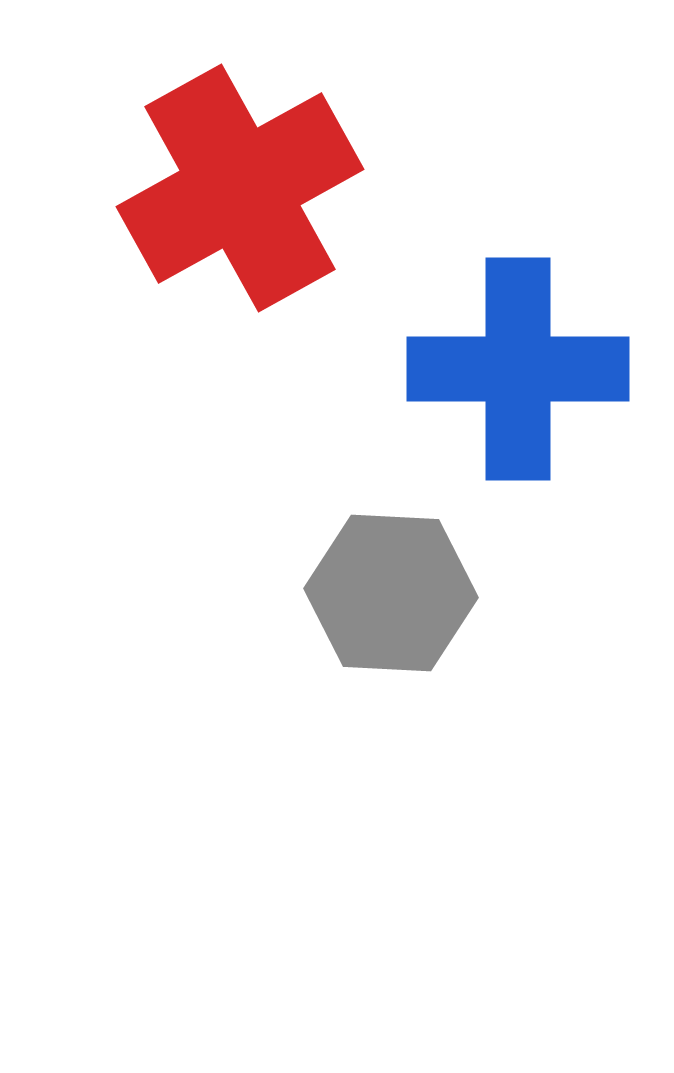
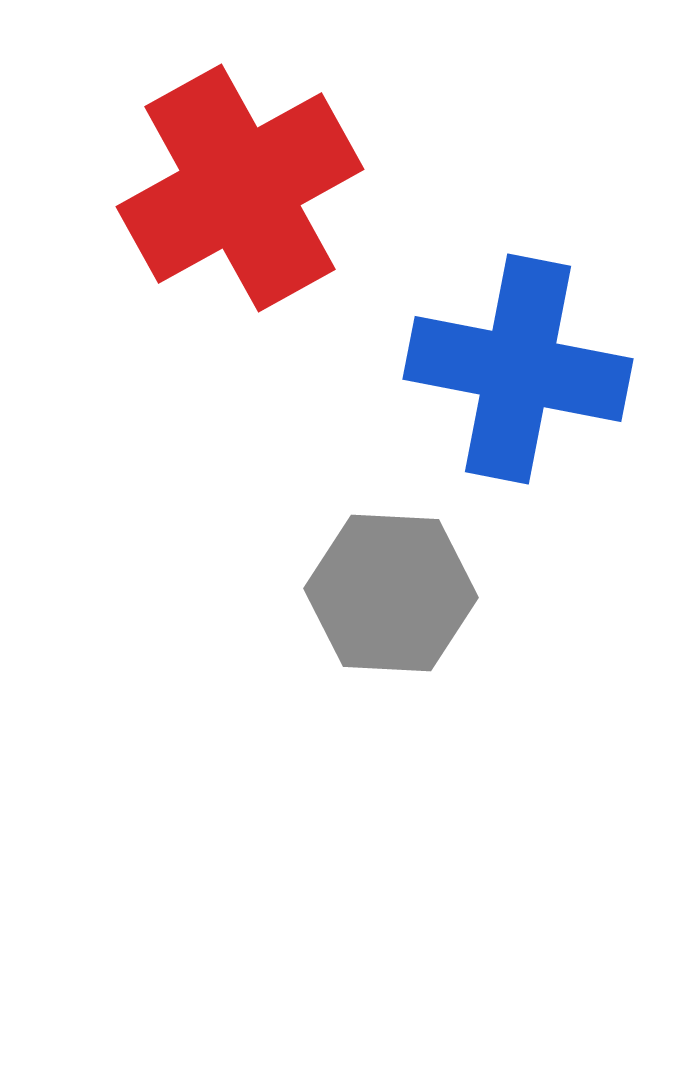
blue cross: rotated 11 degrees clockwise
